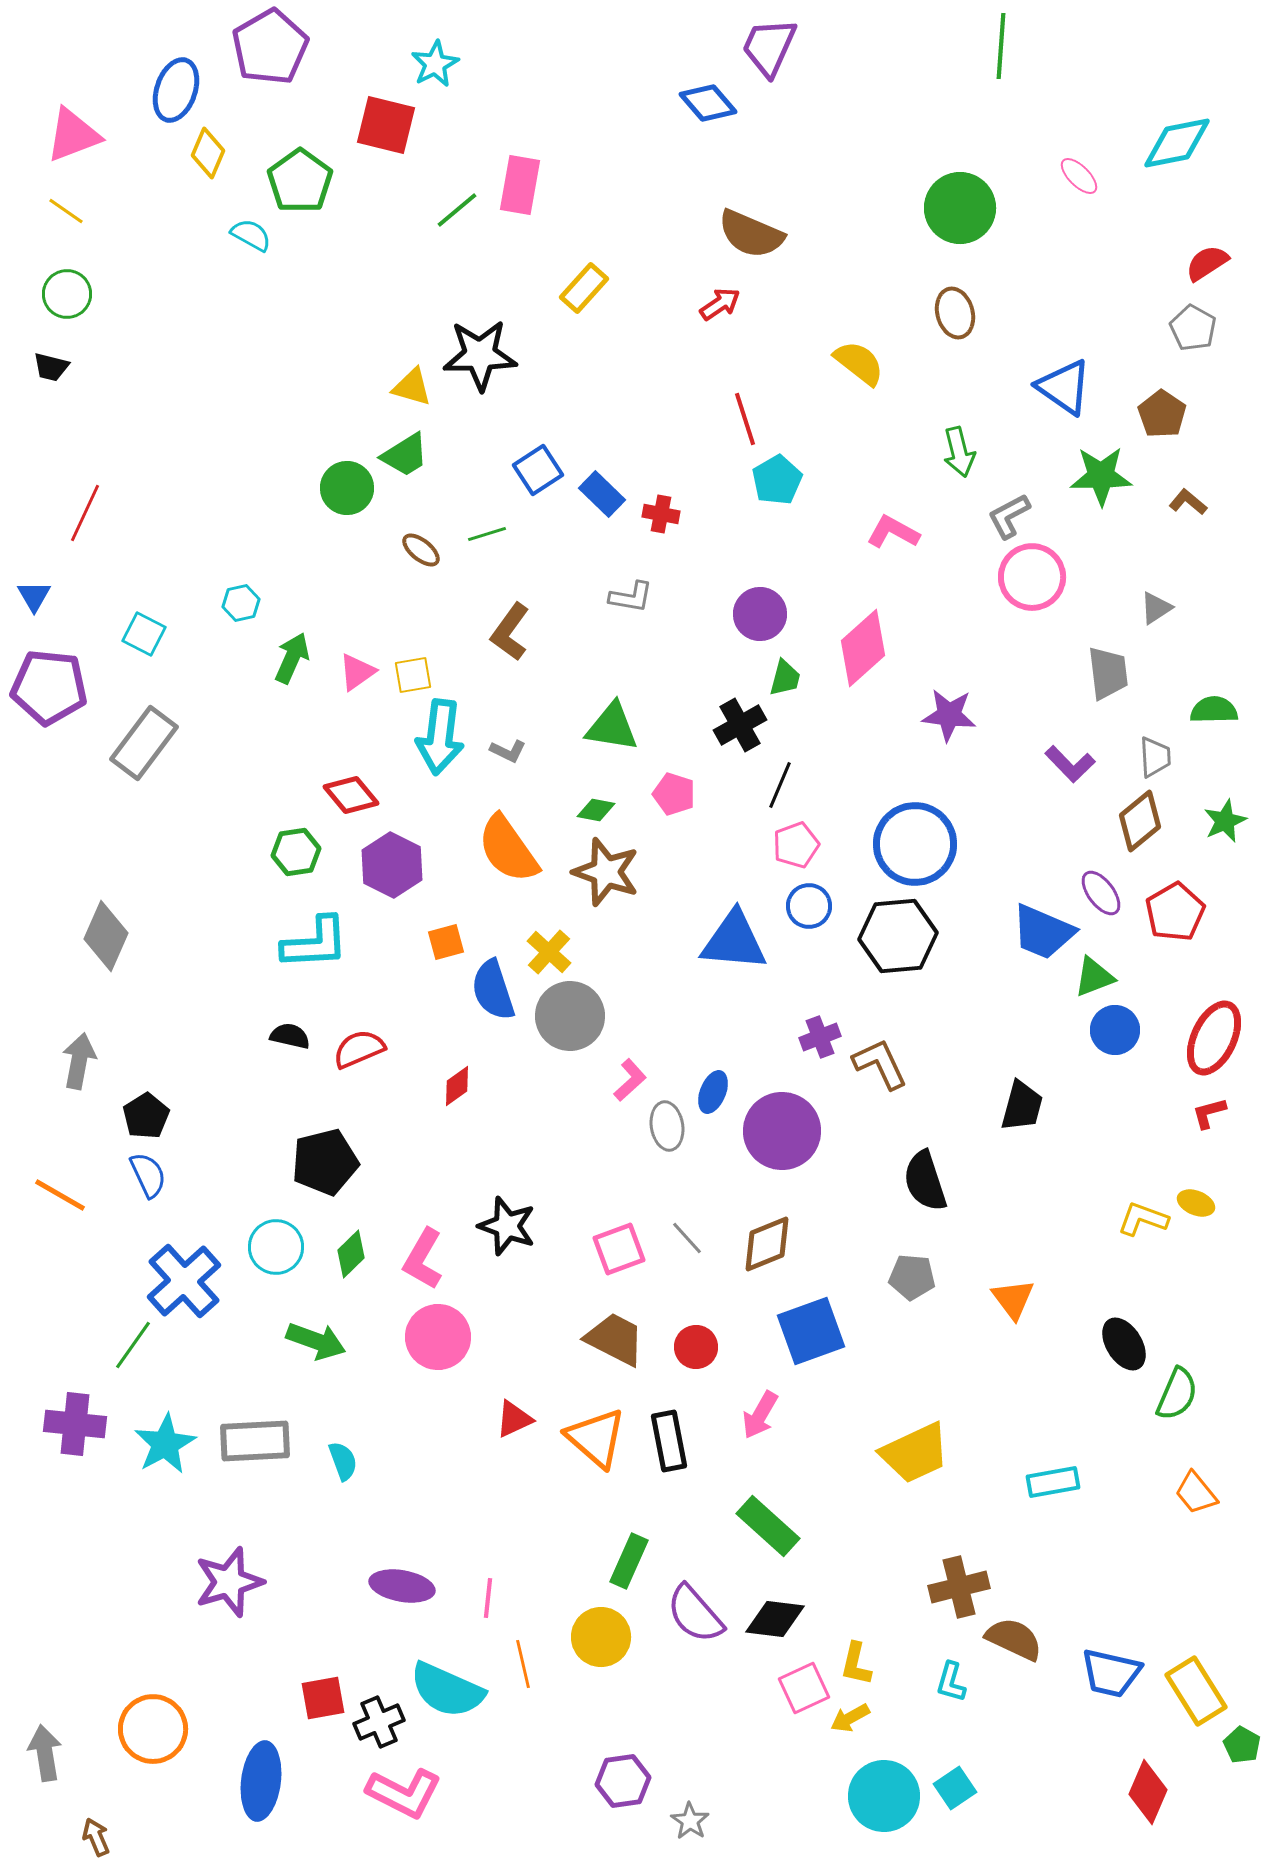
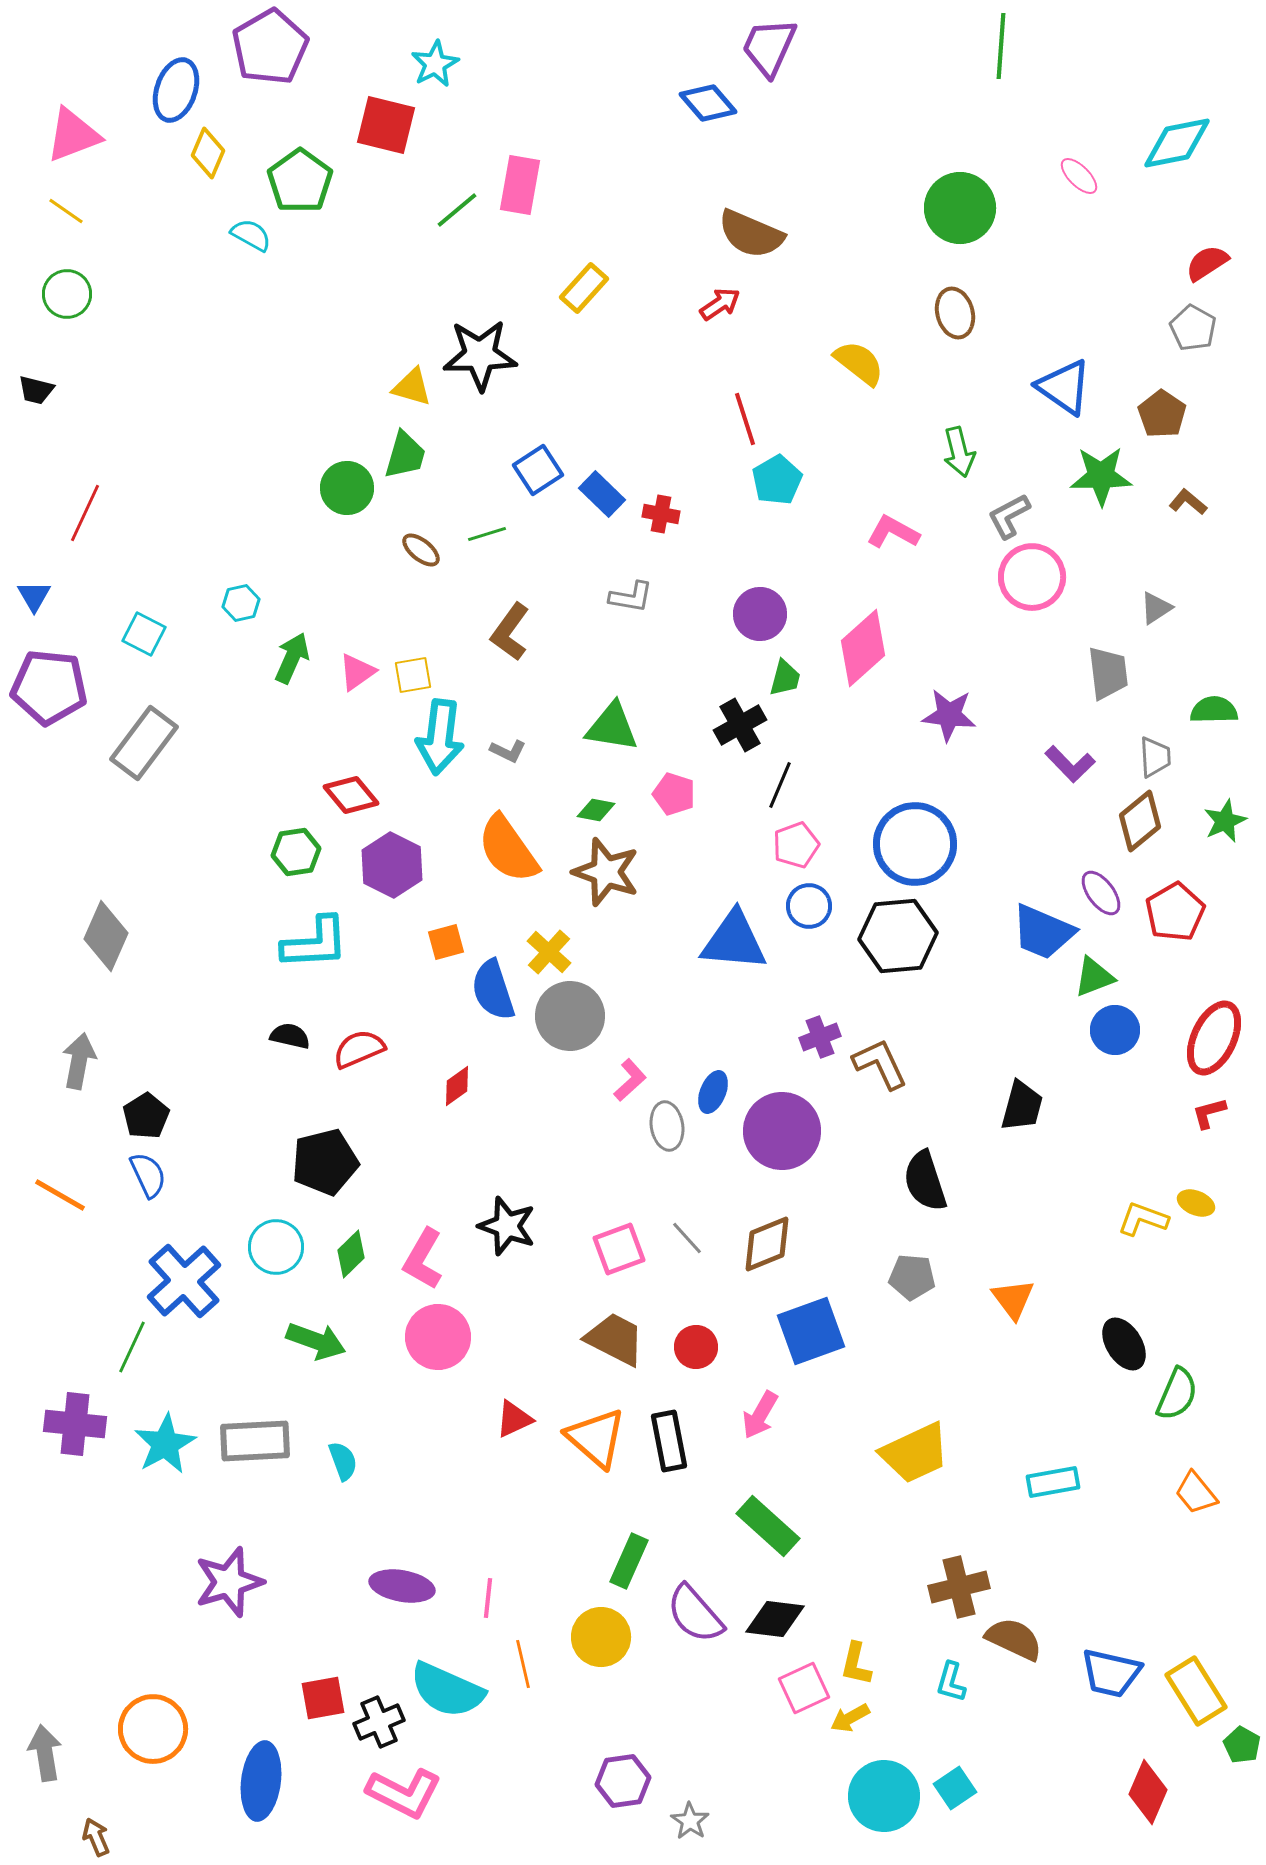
black trapezoid at (51, 367): moved 15 px left, 23 px down
green trapezoid at (405, 455): rotated 42 degrees counterclockwise
green line at (133, 1345): moved 1 px left, 2 px down; rotated 10 degrees counterclockwise
